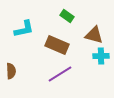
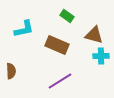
purple line: moved 7 px down
